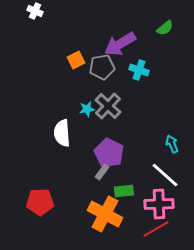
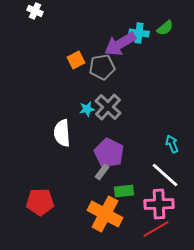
cyan cross: moved 37 px up; rotated 12 degrees counterclockwise
gray cross: moved 1 px down
